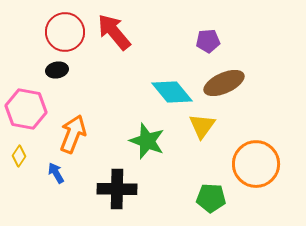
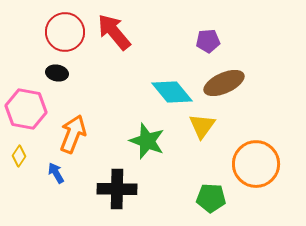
black ellipse: moved 3 px down; rotated 20 degrees clockwise
